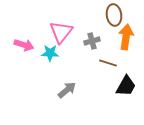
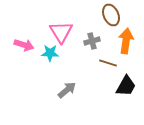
brown ellipse: moved 3 px left; rotated 15 degrees counterclockwise
pink triangle: rotated 10 degrees counterclockwise
orange arrow: moved 4 px down
